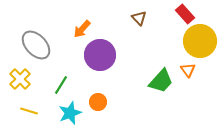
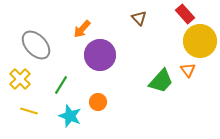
cyan star: moved 3 px down; rotated 30 degrees counterclockwise
